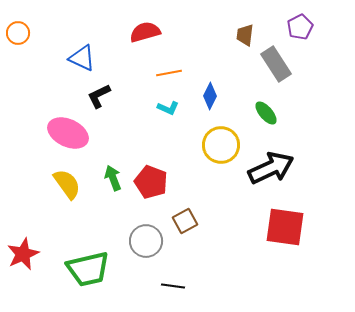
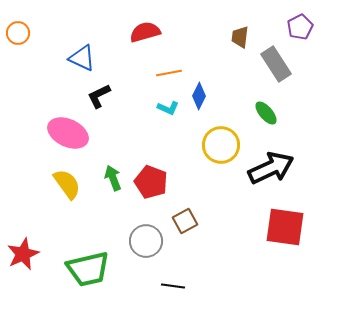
brown trapezoid: moved 5 px left, 2 px down
blue diamond: moved 11 px left
